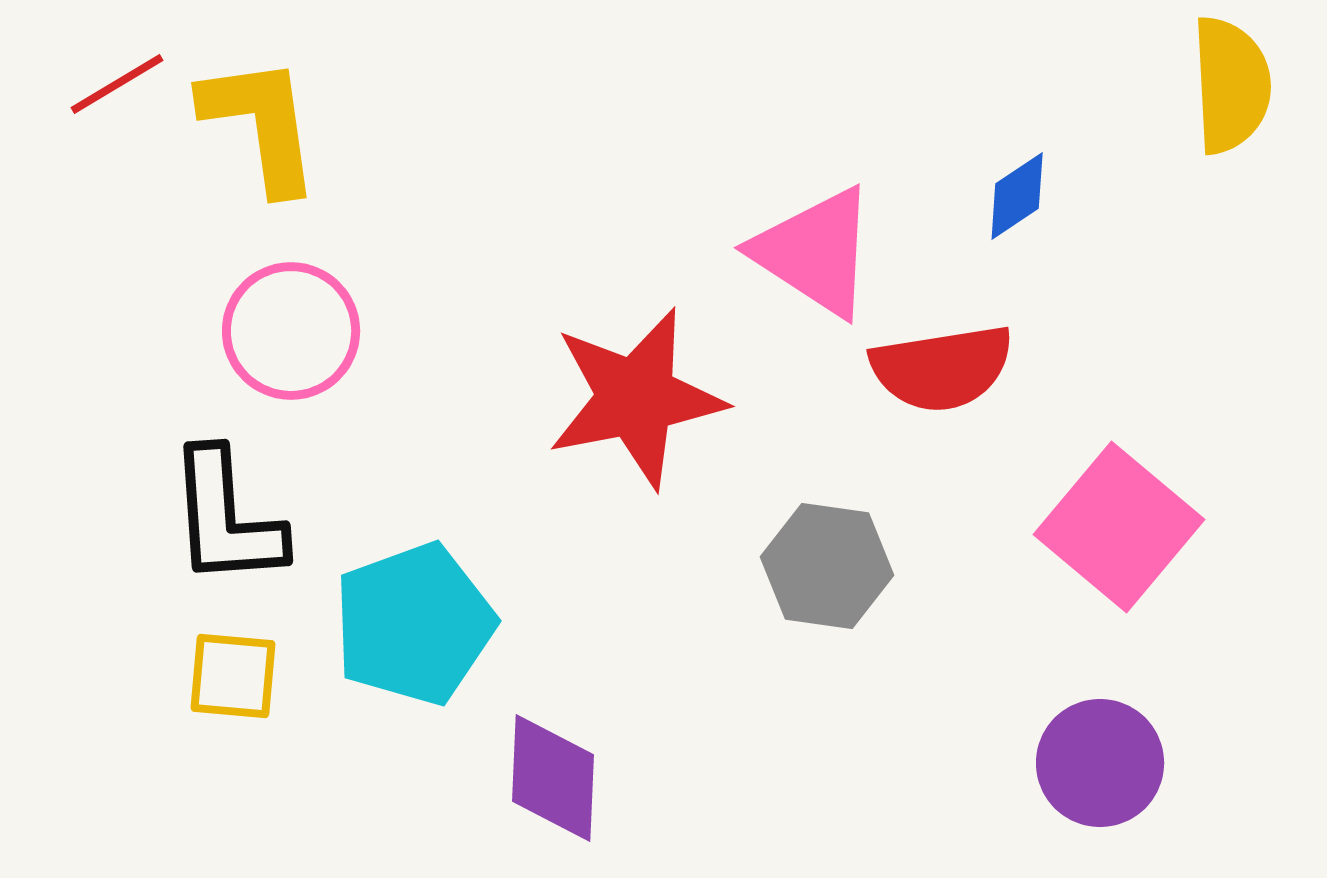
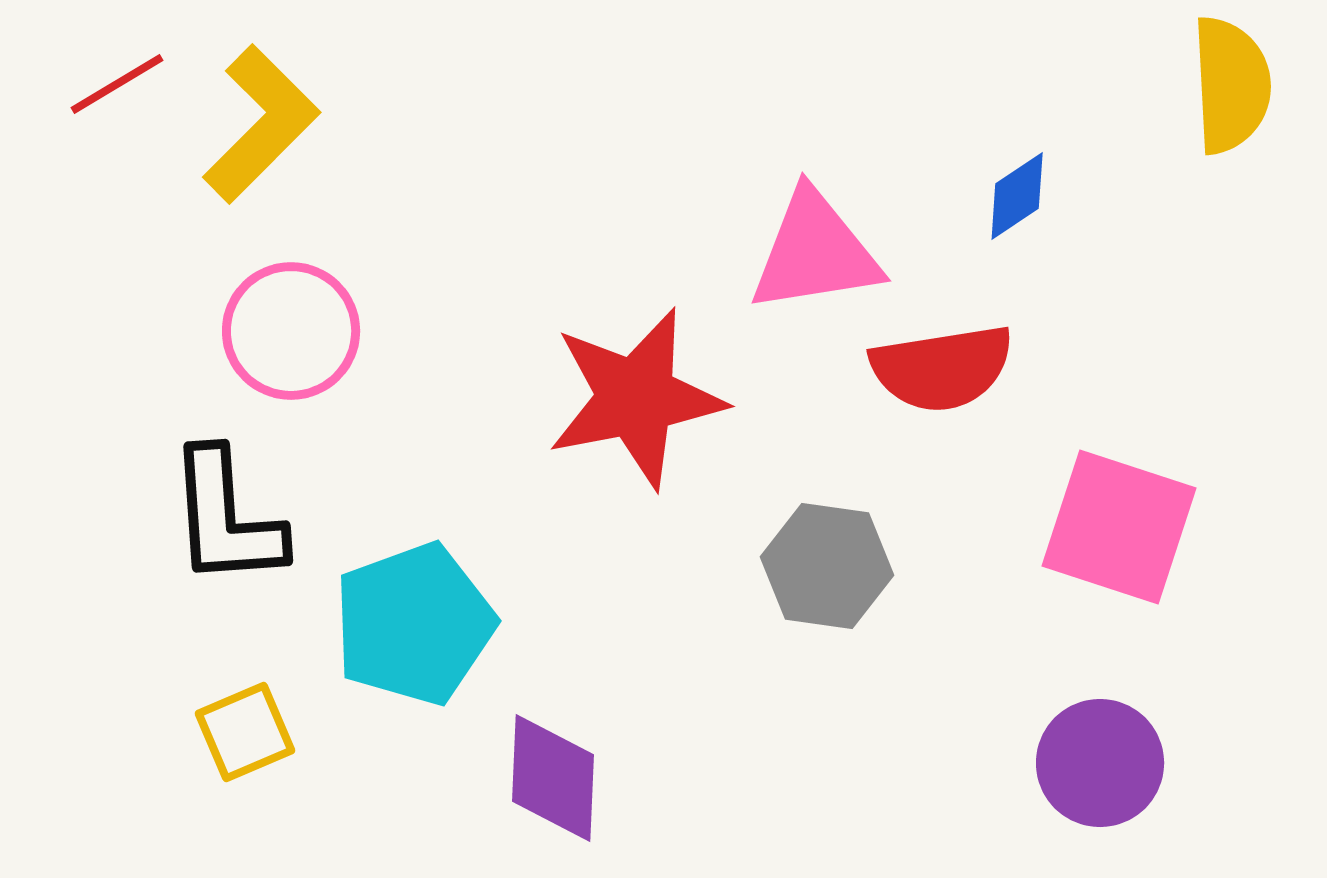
yellow L-shape: rotated 53 degrees clockwise
pink triangle: rotated 42 degrees counterclockwise
pink square: rotated 22 degrees counterclockwise
yellow square: moved 12 px right, 56 px down; rotated 28 degrees counterclockwise
